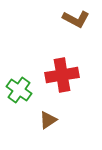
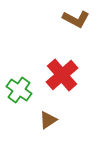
red cross: rotated 32 degrees counterclockwise
